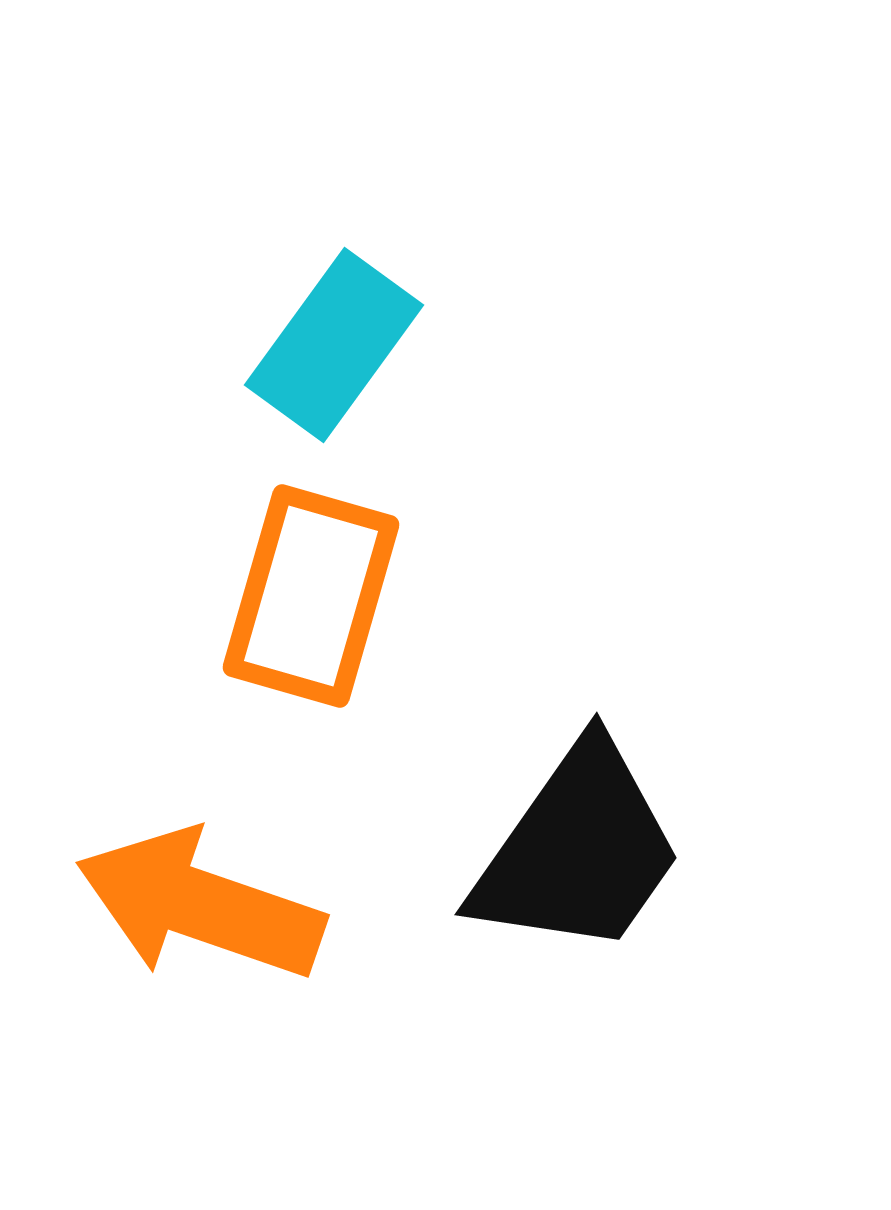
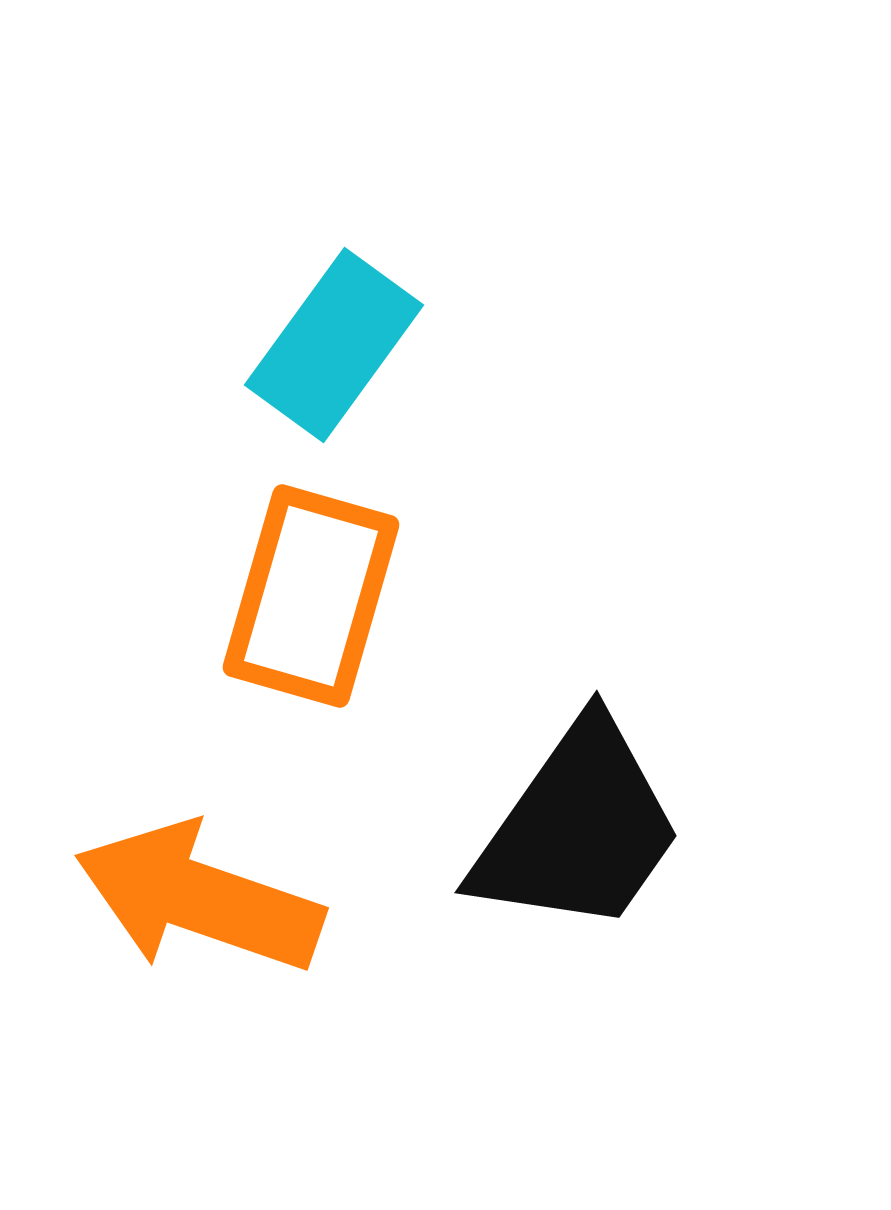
black trapezoid: moved 22 px up
orange arrow: moved 1 px left, 7 px up
